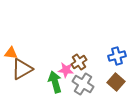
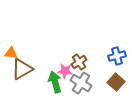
pink star: moved 1 px left, 1 px down
gray cross: moved 2 px left, 1 px up
